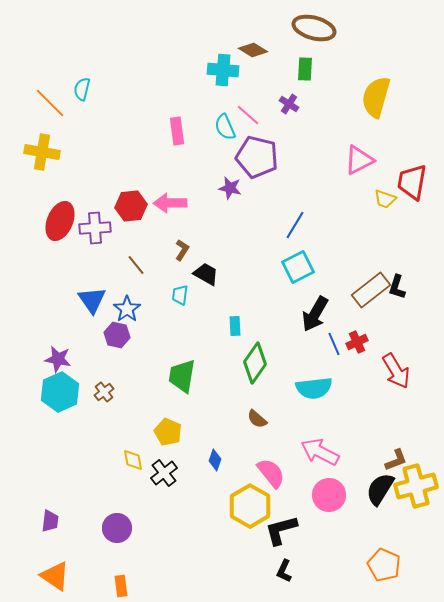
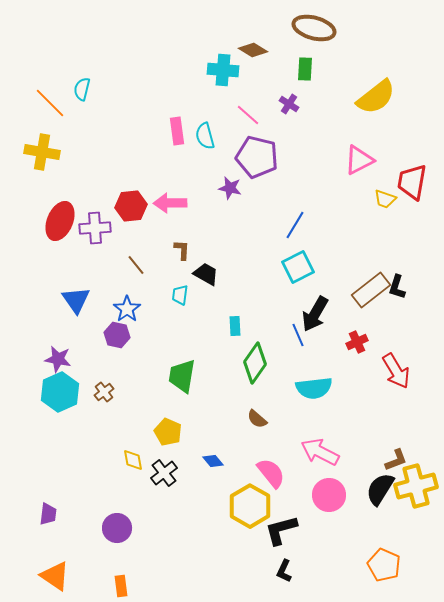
yellow semicircle at (376, 97): rotated 144 degrees counterclockwise
cyan semicircle at (225, 127): moved 20 px left, 9 px down; rotated 8 degrees clockwise
brown L-shape at (182, 250): rotated 30 degrees counterclockwise
blue triangle at (92, 300): moved 16 px left
blue line at (334, 344): moved 36 px left, 9 px up
blue diamond at (215, 460): moved 2 px left, 1 px down; rotated 60 degrees counterclockwise
purple trapezoid at (50, 521): moved 2 px left, 7 px up
